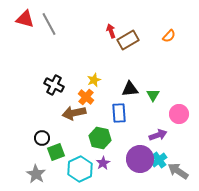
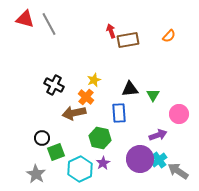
brown rectangle: rotated 20 degrees clockwise
